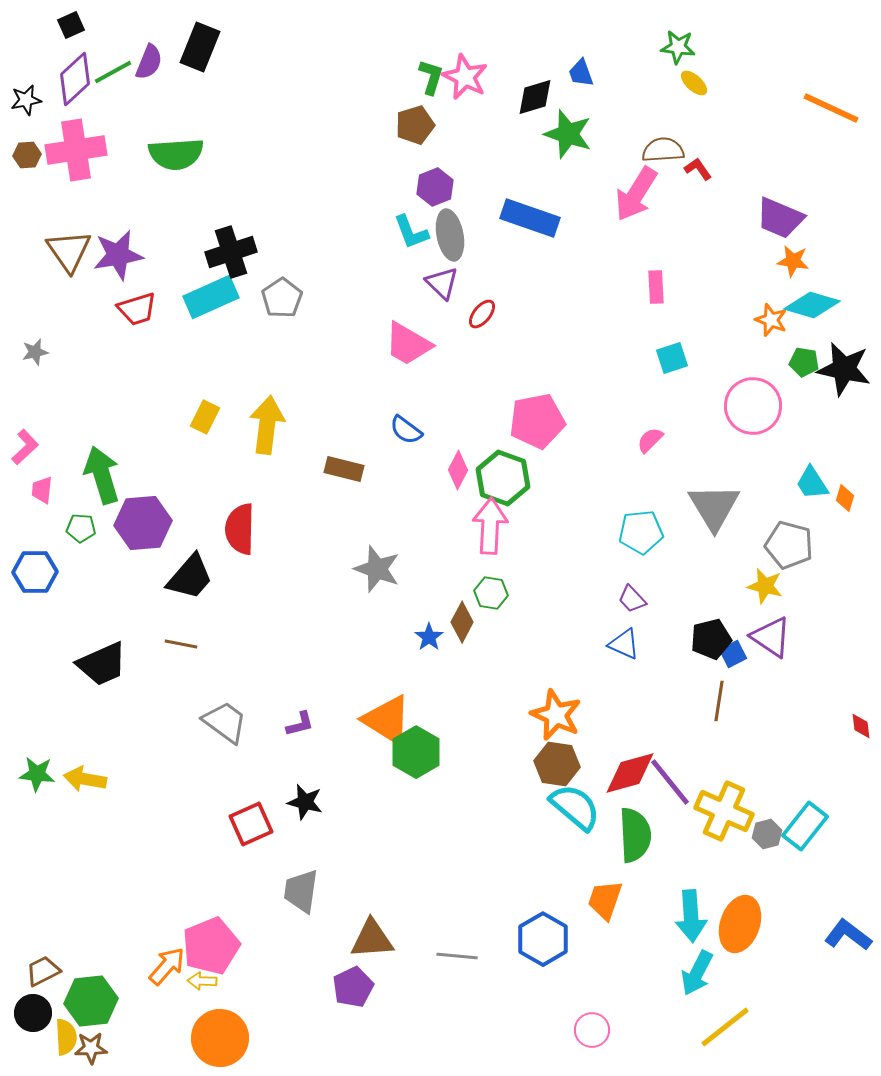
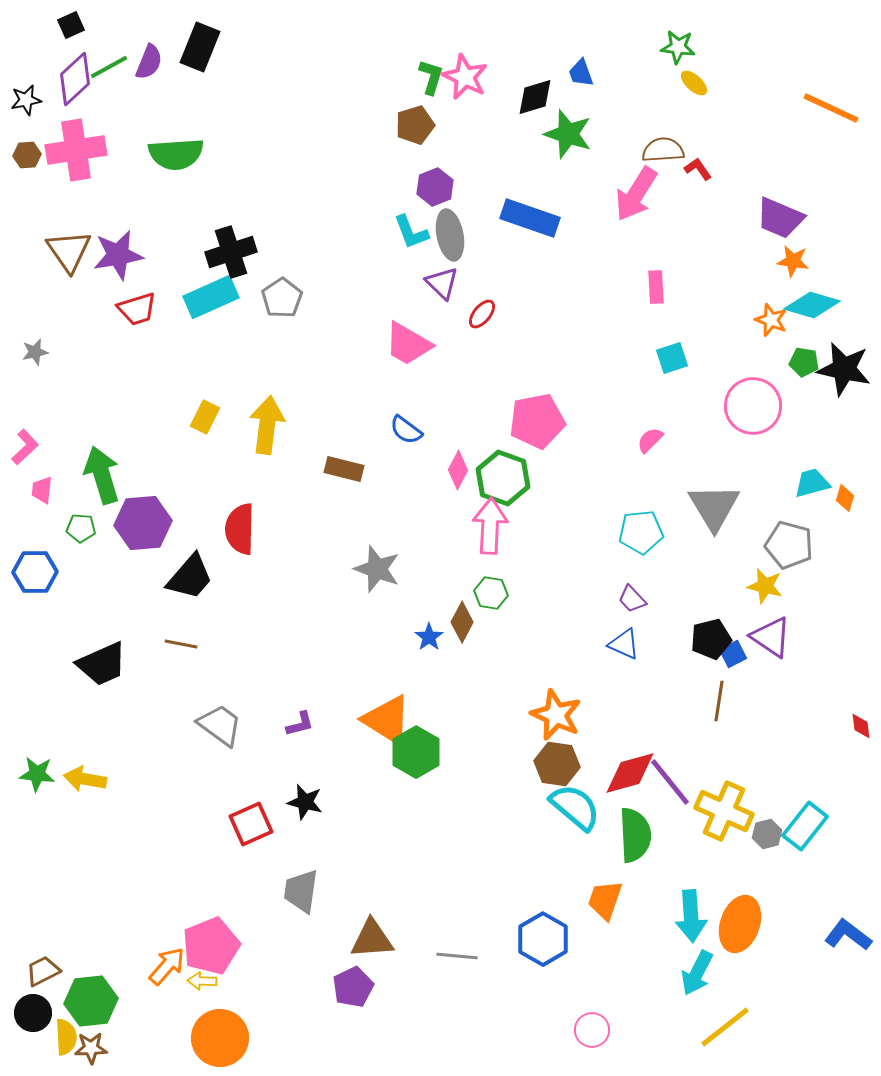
green line at (113, 72): moved 4 px left, 5 px up
cyan trapezoid at (812, 483): rotated 108 degrees clockwise
gray trapezoid at (225, 722): moved 5 px left, 3 px down
